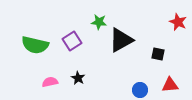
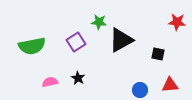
red star: moved 1 px left; rotated 18 degrees counterclockwise
purple square: moved 4 px right, 1 px down
green semicircle: moved 3 px left, 1 px down; rotated 24 degrees counterclockwise
